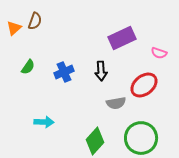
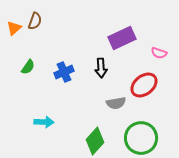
black arrow: moved 3 px up
